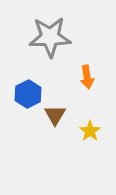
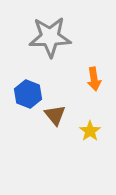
orange arrow: moved 7 px right, 2 px down
blue hexagon: rotated 12 degrees counterclockwise
brown triangle: rotated 10 degrees counterclockwise
